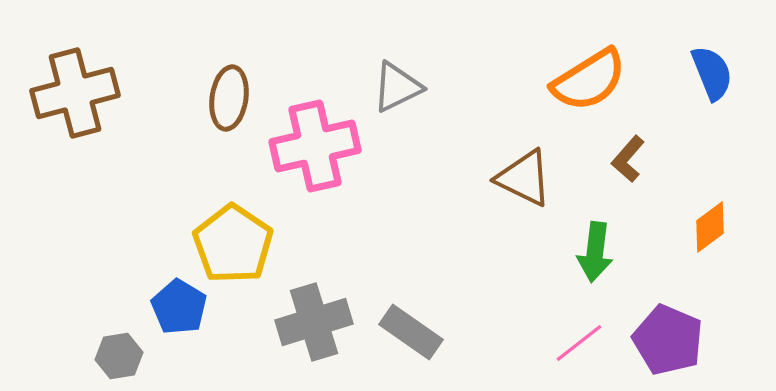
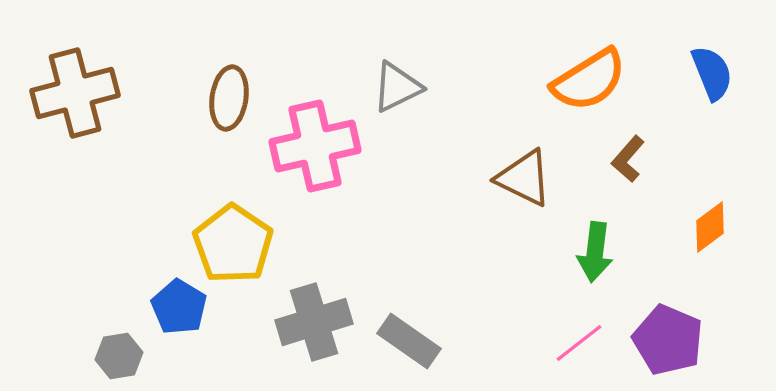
gray rectangle: moved 2 px left, 9 px down
